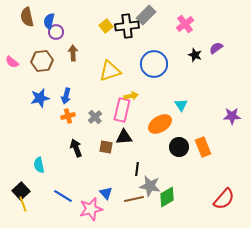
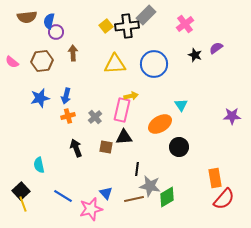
brown semicircle: rotated 84 degrees counterclockwise
yellow triangle: moved 5 px right, 7 px up; rotated 15 degrees clockwise
orange rectangle: moved 12 px right, 31 px down; rotated 12 degrees clockwise
